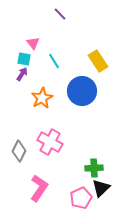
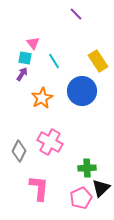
purple line: moved 16 px right
cyan square: moved 1 px right, 1 px up
green cross: moved 7 px left
pink L-shape: rotated 28 degrees counterclockwise
